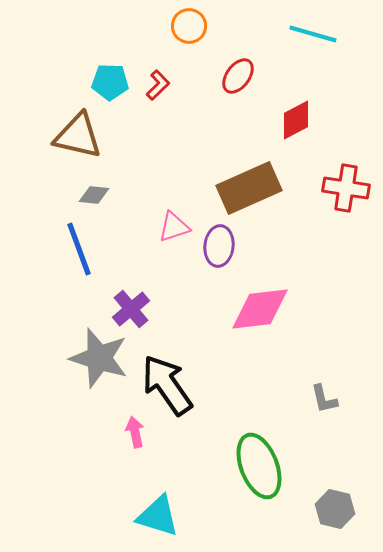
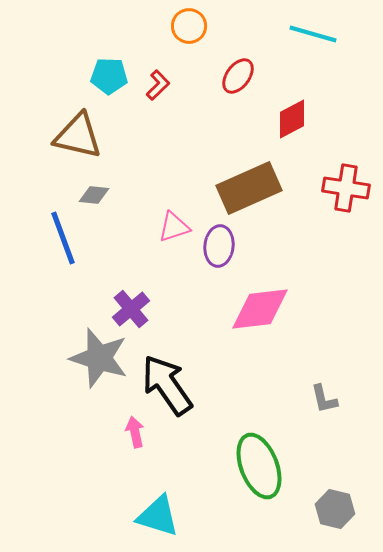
cyan pentagon: moved 1 px left, 6 px up
red diamond: moved 4 px left, 1 px up
blue line: moved 16 px left, 11 px up
